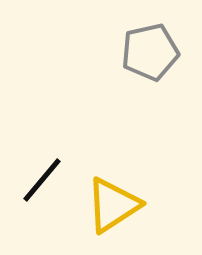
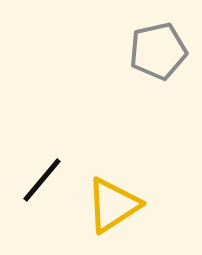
gray pentagon: moved 8 px right, 1 px up
